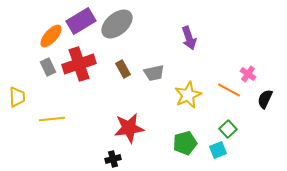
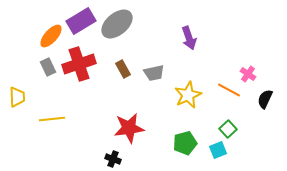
black cross: rotated 35 degrees clockwise
